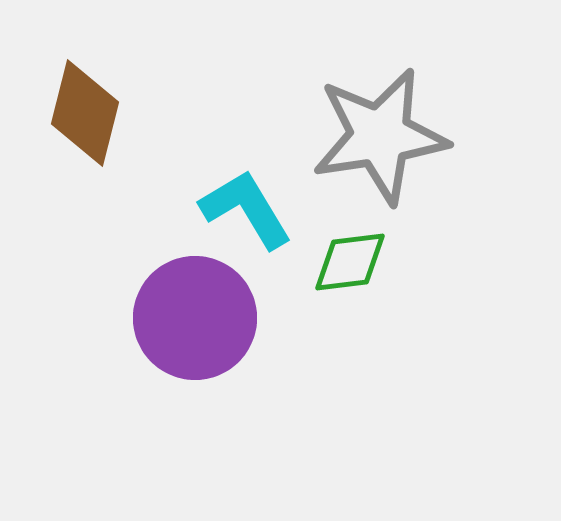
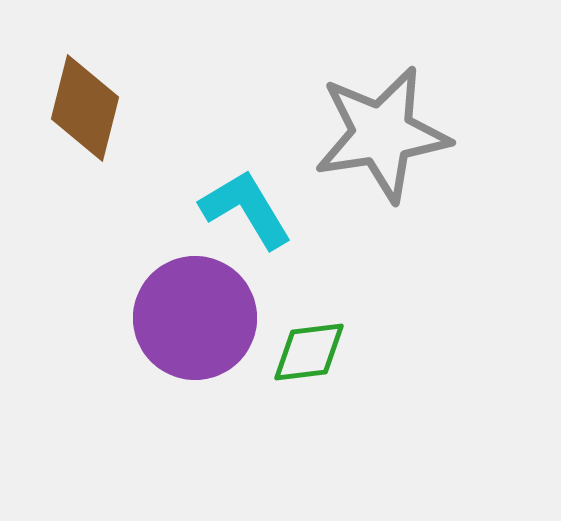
brown diamond: moved 5 px up
gray star: moved 2 px right, 2 px up
green diamond: moved 41 px left, 90 px down
